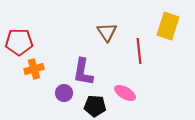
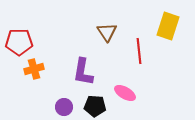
purple circle: moved 14 px down
